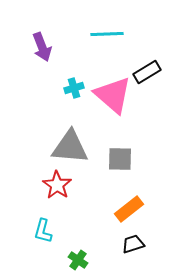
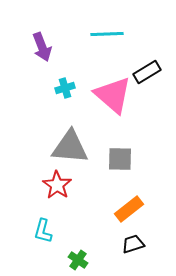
cyan cross: moved 9 px left
